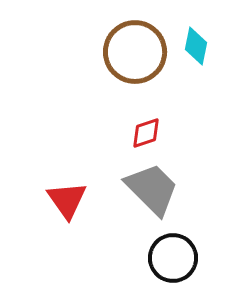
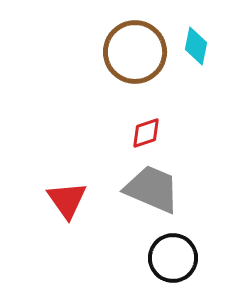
gray trapezoid: rotated 22 degrees counterclockwise
